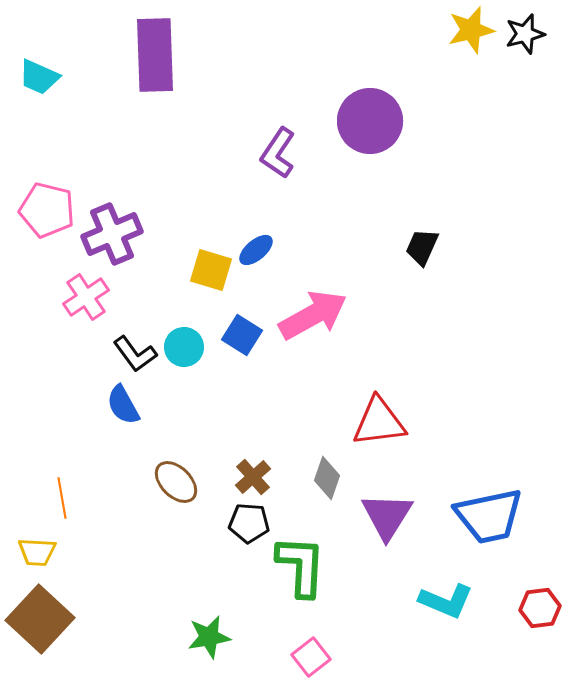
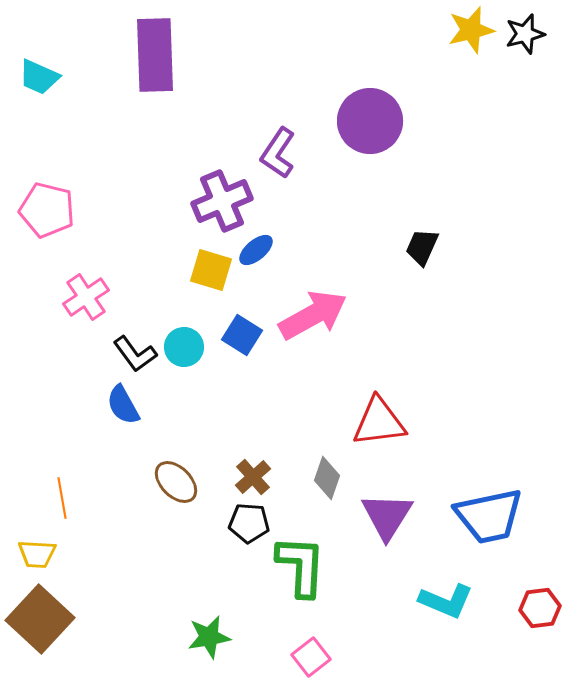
purple cross: moved 110 px right, 33 px up
yellow trapezoid: moved 2 px down
